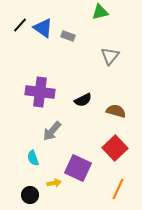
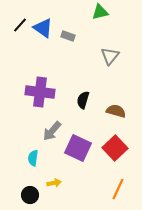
black semicircle: rotated 132 degrees clockwise
cyan semicircle: rotated 28 degrees clockwise
purple square: moved 20 px up
